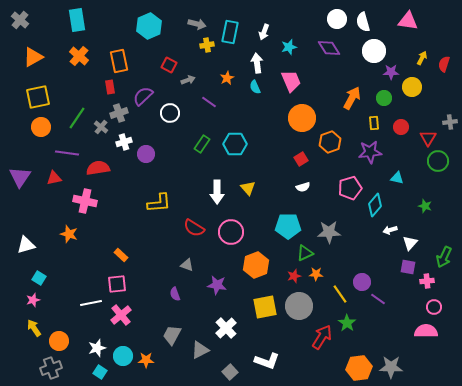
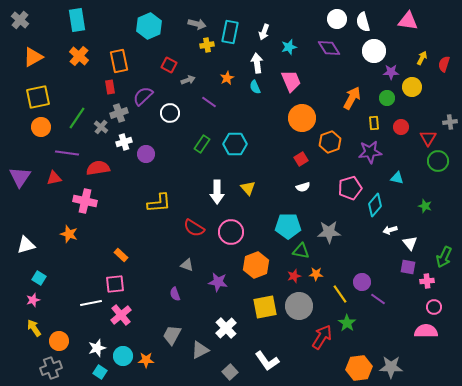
green circle at (384, 98): moved 3 px right
white triangle at (410, 243): rotated 21 degrees counterclockwise
green triangle at (305, 253): moved 4 px left, 2 px up; rotated 36 degrees clockwise
pink square at (117, 284): moved 2 px left
purple star at (217, 285): moved 1 px right, 3 px up
white L-shape at (267, 361): rotated 35 degrees clockwise
